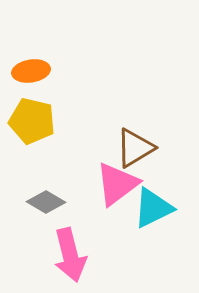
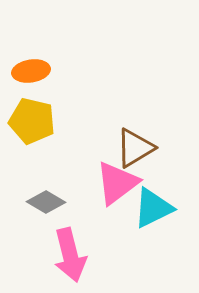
pink triangle: moved 1 px up
